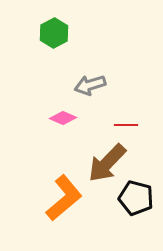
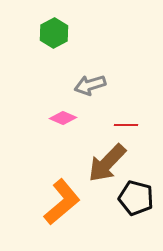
orange L-shape: moved 2 px left, 4 px down
